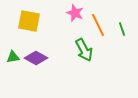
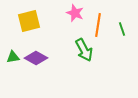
yellow square: rotated 25 degrees counterclockwise
orange line: rotated 35 degrees clockwise
